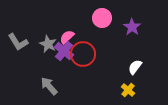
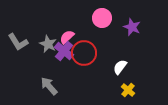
purple star: rotated 12 degrees counterclockwise
red circle: moved 1 px right, 1 px up
white semicircle: moved 15 px left
